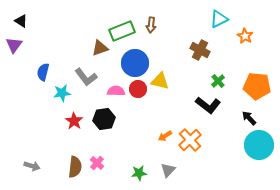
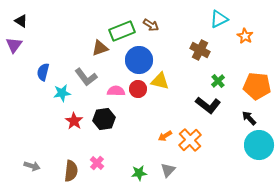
brown arrow: rotated 63 degrees counterclockwise
blue circle: moved 4 px right, 3 px up
brown semicircle: moved 4 px left, 4 px down
